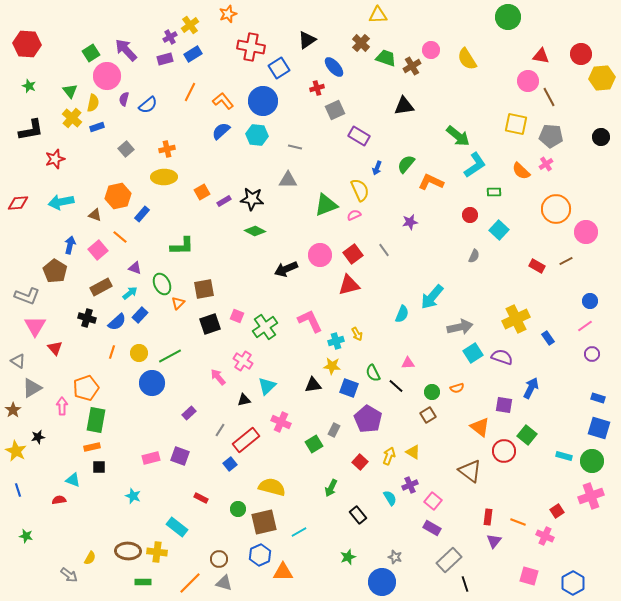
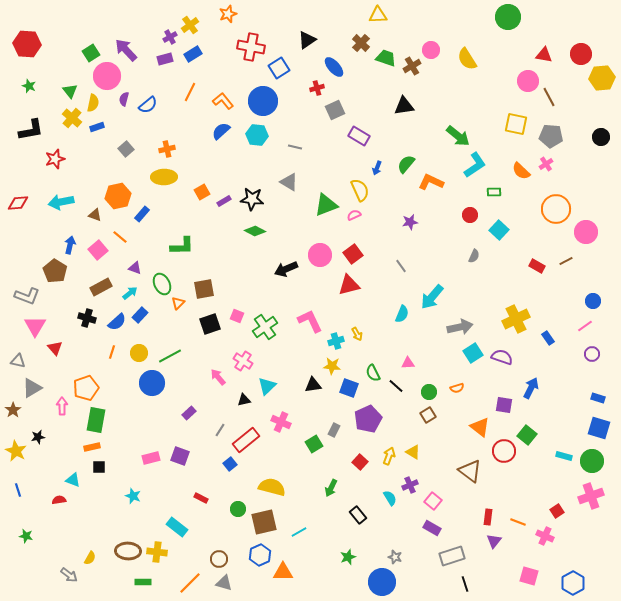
red triangle at (541, 56): moved 3 px right, 1 px up
gray triangle at (288, 180): moved 1 px right, 2 px down; rotated 30 degrees clockwise
gray line at (384, 250): moved 17 px right, 16 px down
blue circle at (590, 301): moved 3 px right
gray triangle at (18, 361): rotated 21 degrees counterclockwise
green circle at (432, 392): moved 3 px left
purple pentagon at (368, 419): rotated 16 degrees clockwise
gray rectangle at (449, 560): moved 3 px right, 4 px up; rotated 25 degrees clockwise
